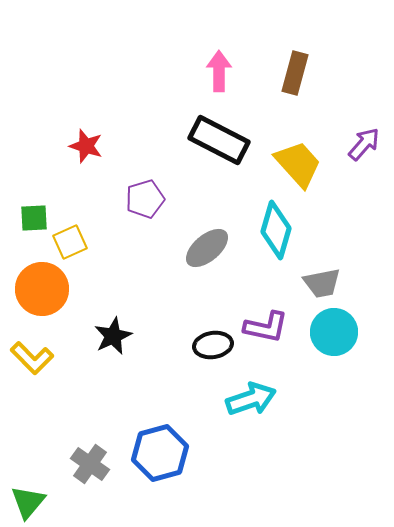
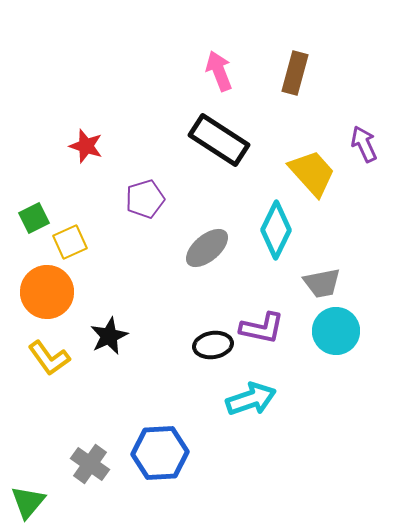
pink arrow: rotated 21 degrees counterclockwise
black rectangle: rotated 6 degrees clockwise
purple arrow: rotated 66 degrees counterclockwise
yellow trapezoid: moved 14 px right, 9 px down
green square: rotated 24 degrees counterclockwise
cyan diamond: rotated 10 degrees clockwise
orange circle: moved 5 px right, 3 px down
purple L-shape: moved 4 px left, 1 px down
cyan circle: moved 2 px right, 1 px up
black star: moved 4 px left
yellow L-shape: moved 17 px right; rotated 9 degrees clockwise
blue hexagon: rotated 12 degrees clockwise
